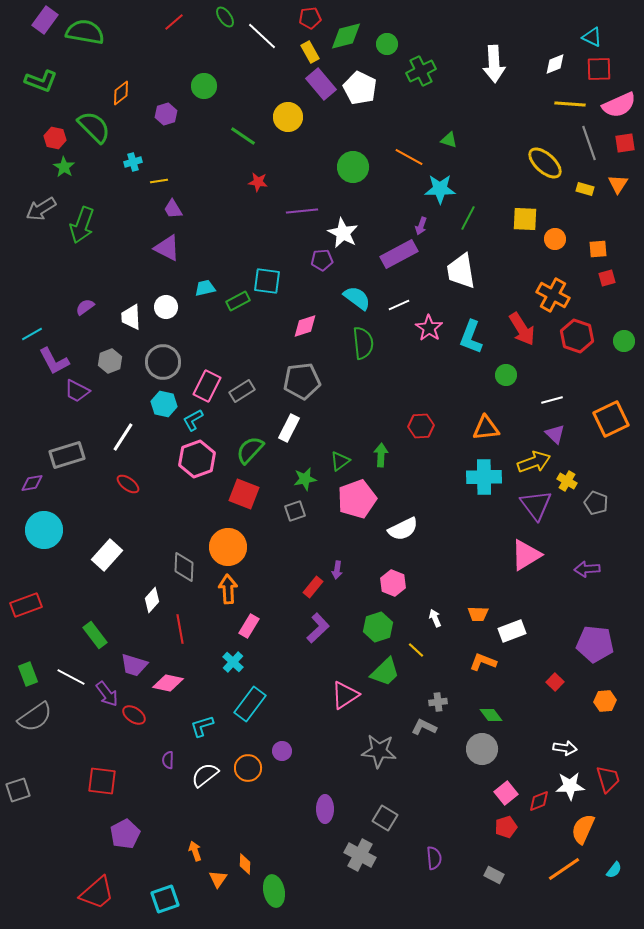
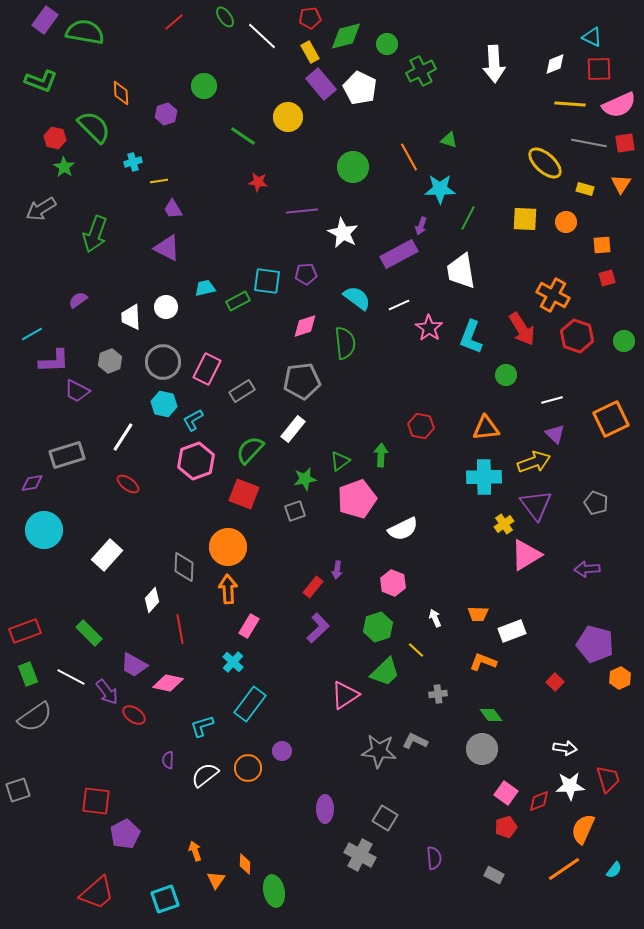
orange diamond at (121, 93): rotated 55 degrees counterclockwise
gray line at (589, 143): rotated 60 degrees counterclockwise
orange line at (409, 157): rotated 32 degrees clockwise
orange triangle at (618, 184): moved 3 px right
green arrow at (82, 225): moved 13 px right, 9 px down
orange circle at (555, 239): moved 11 px right, 17 px up
orange square at (598, 249): moved 4 px right, 4 px up
purple pentagon at (322, 260): moved 16 px left, 14 px down
purple semicircle at (85, 307): moved 7 px left, 7 px up
green semicircle at (363, 343): moved 18 px left
purple L-shape at (54, 361): rotated 64 degrees counterclockwise
pink rectangle at (207, 386): moved 17 px up
red hexagon at (421, 426): rotated 15 degrees clockwise
white rectangle at (289, 428): moved 4 px right, 1 px down; rotated 12 degrees clockwise
pink hexagon at (197, 459): moved 1 px left, 2 px down
yellow cross at (567, 481): moved 63 px left, 43 px down; rotated 24 degrees clockwise
red rectangle at (26, 605): moved 1 px left, 26 px down
green rectangle at (95, 635): moved 6 px left, 2 px up; rotated 8 degrees counterclockwise
purple pentagon at (595, 644): rotated 9 degrees clockwise
purple trapezoid at (134, 665): rotated 12 degrees clockwise
purple arrow at (107, 694): moved 2 px up
orange hexagon at (605, 701): moved 15 px right, 23 px up; rotated 20 degrees counterclockwise
gray cross at (438, 702): moved 8 px up
gray L-shape at (424, 727): moved 9 px left, 14 px down
red square at (102, 781): moved 6 px left, 20 px down
pink square at (506, 793): rotated 15 degrees counterclockwise
orange triangle at (218, 879): moved 2 px left, 1 px down
